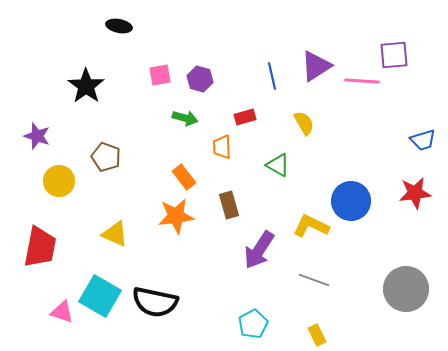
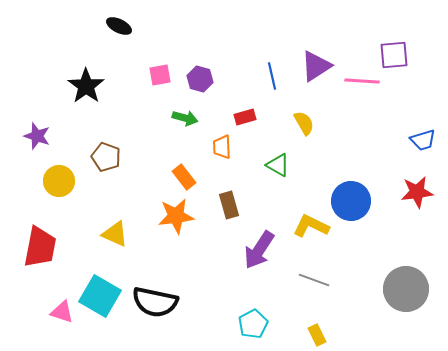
black ellipse: rotated 15 degrees clockwise
red star: moved 2 px right, 1 px up
